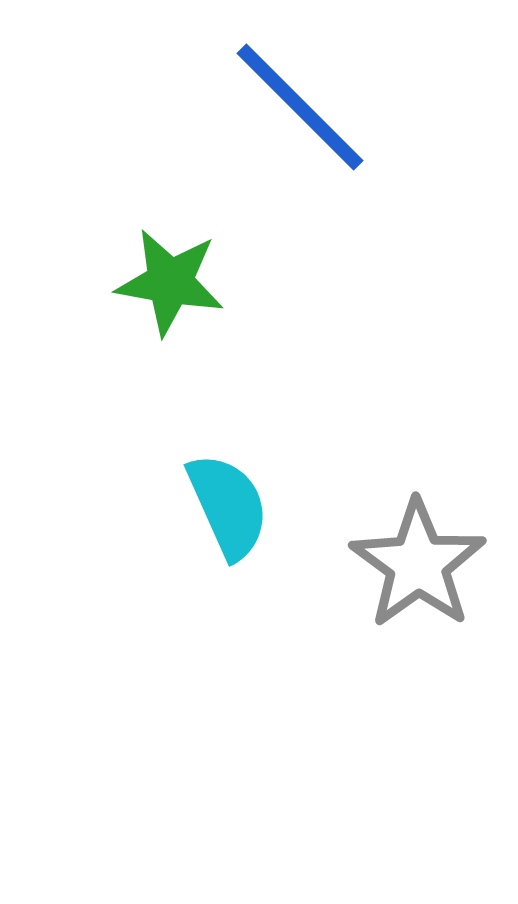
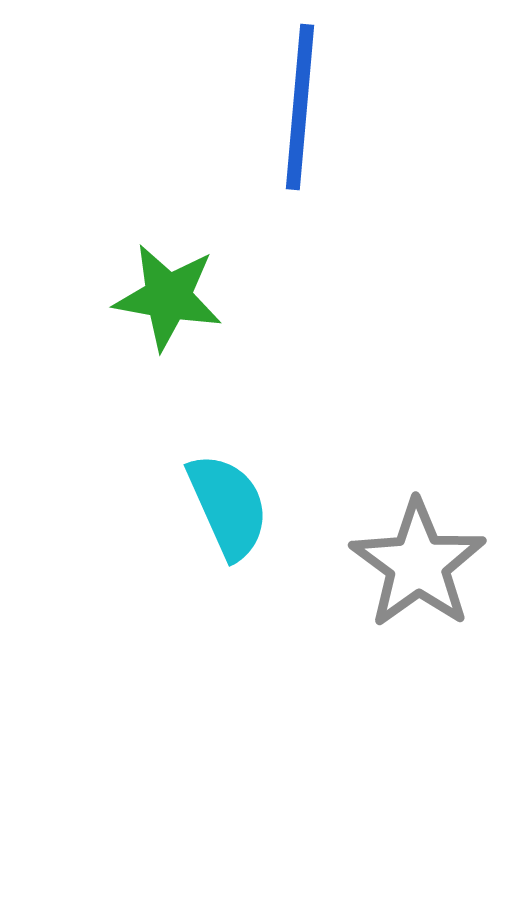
blue line: rotated 50 degrees clockwise
green star: moved 2 px left, 15 px down
